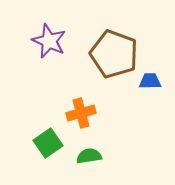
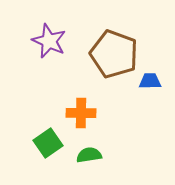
orange cross: rotated 16 degrees clockwise
green semicircle: moved 1 px up
